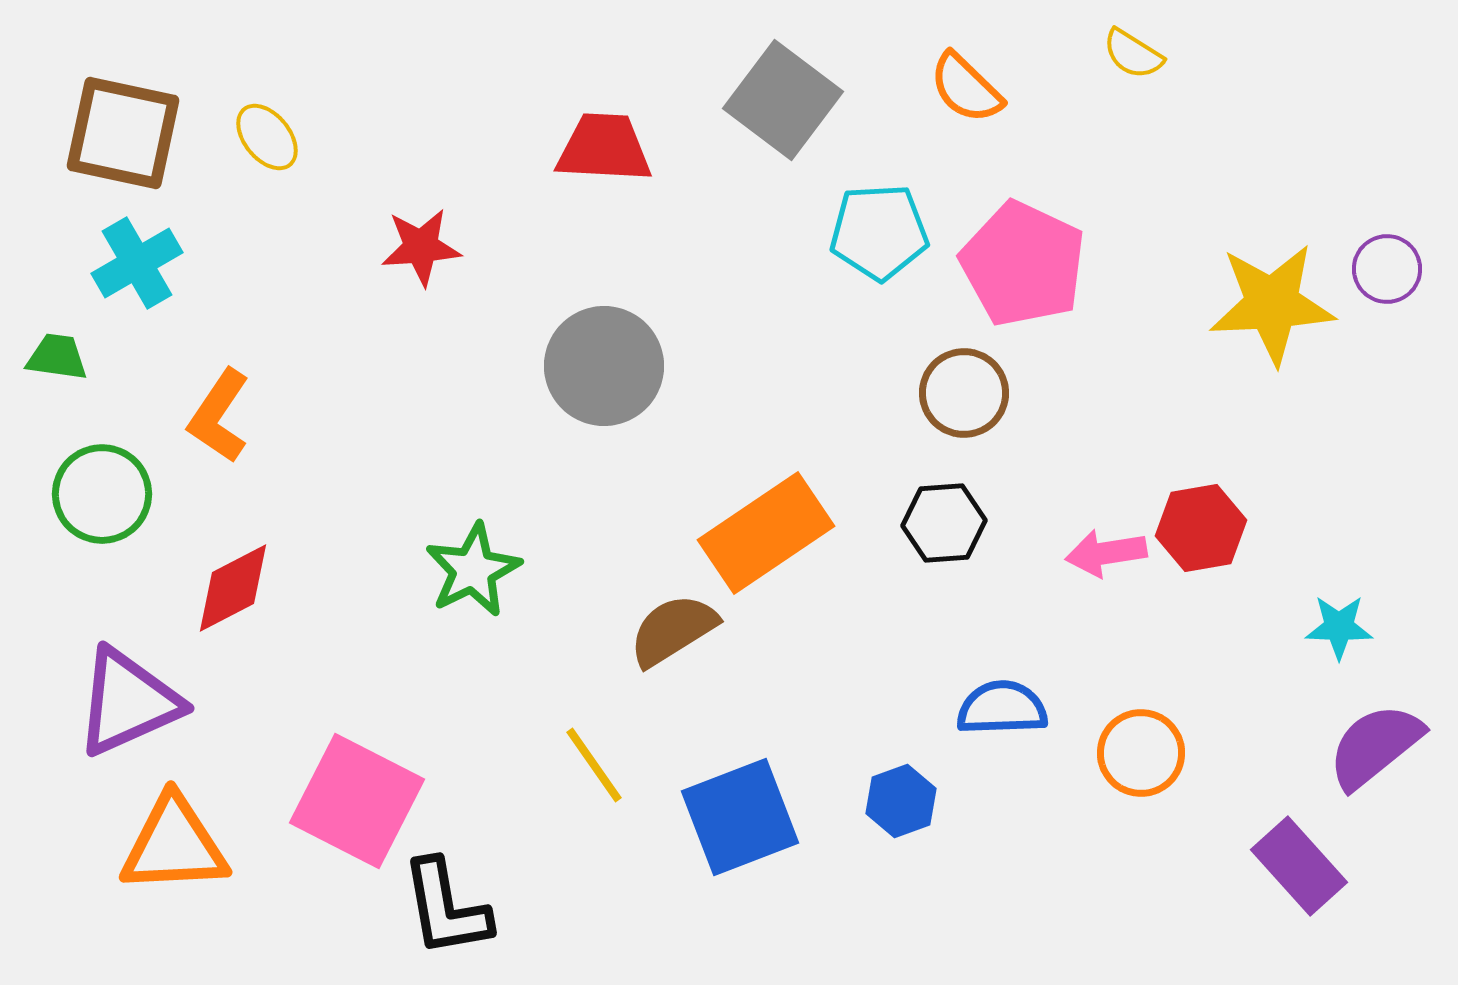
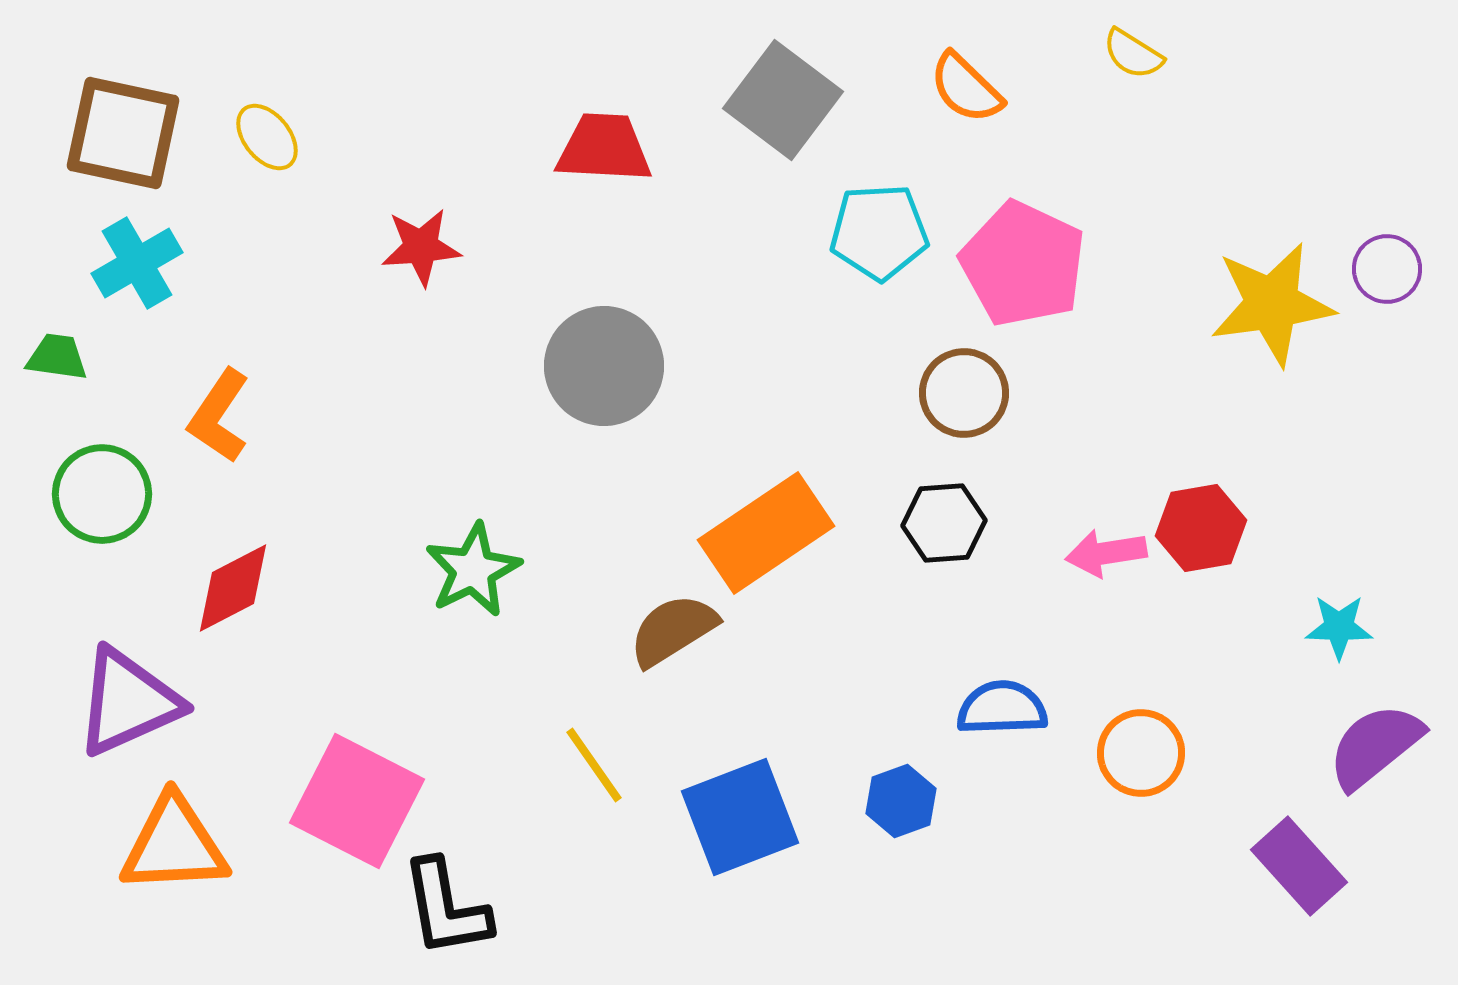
yellow star: rotated 5 degrees counterclockwise
